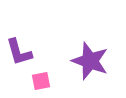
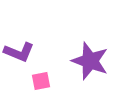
purple L-shape: rotated 52 degrees counterclockwise
